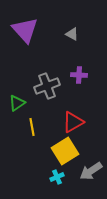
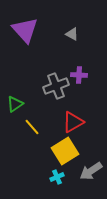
gray cross: moved 9 px right
green triangle: moved 2 px left, 1 px down
yellow line: rotated 30 degrees counterclockwise
